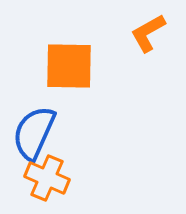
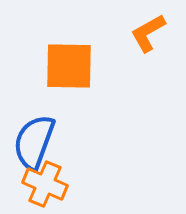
blue semicircle: moved 9 px down; rotated 4 degrees counterclockwise
orange cross: moved 2 px left, 6 px down
